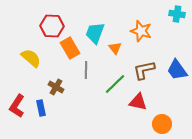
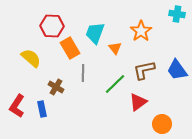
orange star: rotated 20 degrees clockwise
gray line: moved 3 px left, 3 px down
red triangle: rotated 48 degrees counterclockwise
blue rectangle: moved 1 px right, 1 px down
